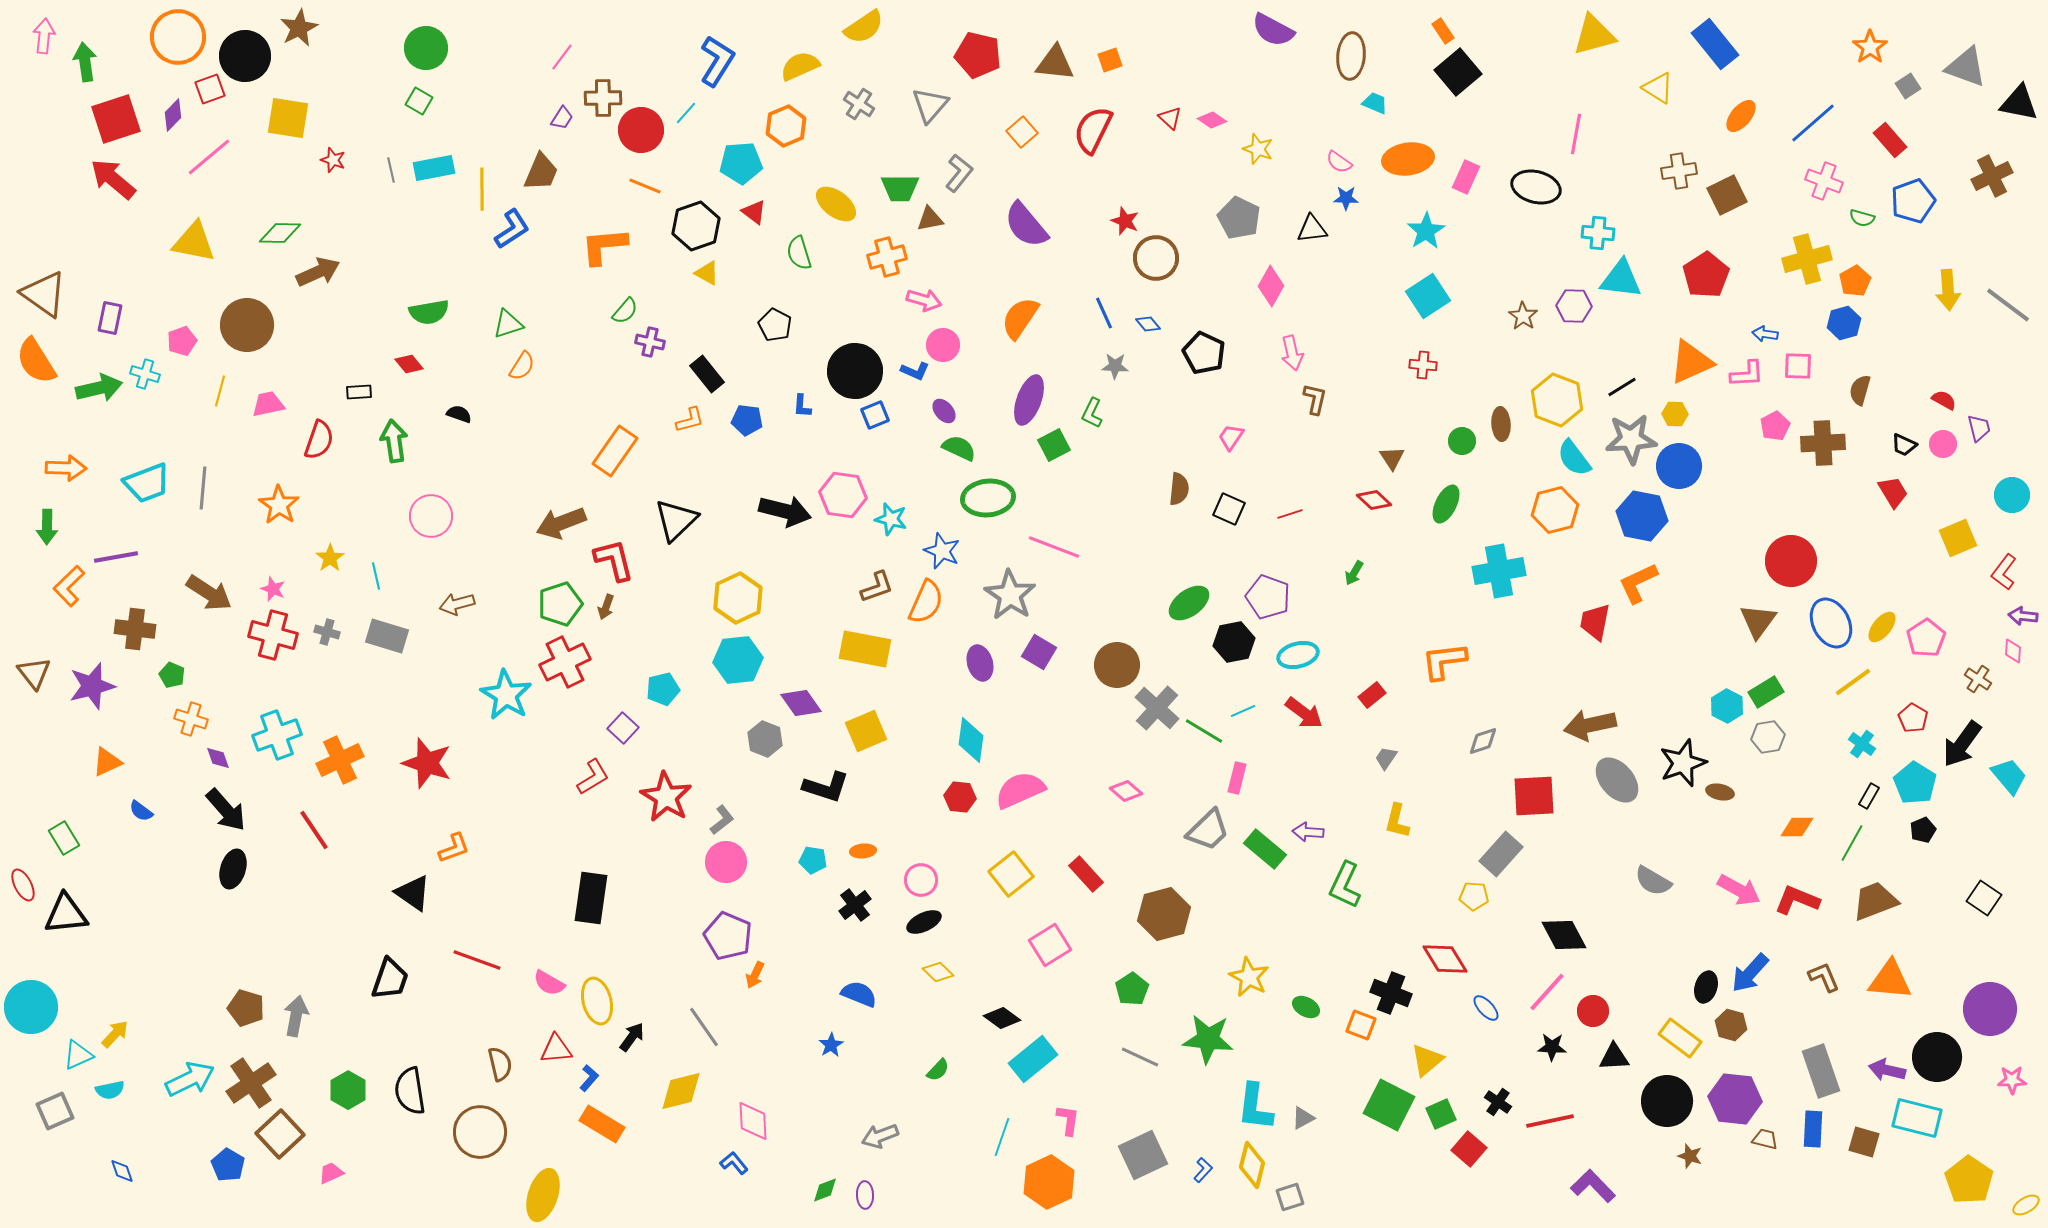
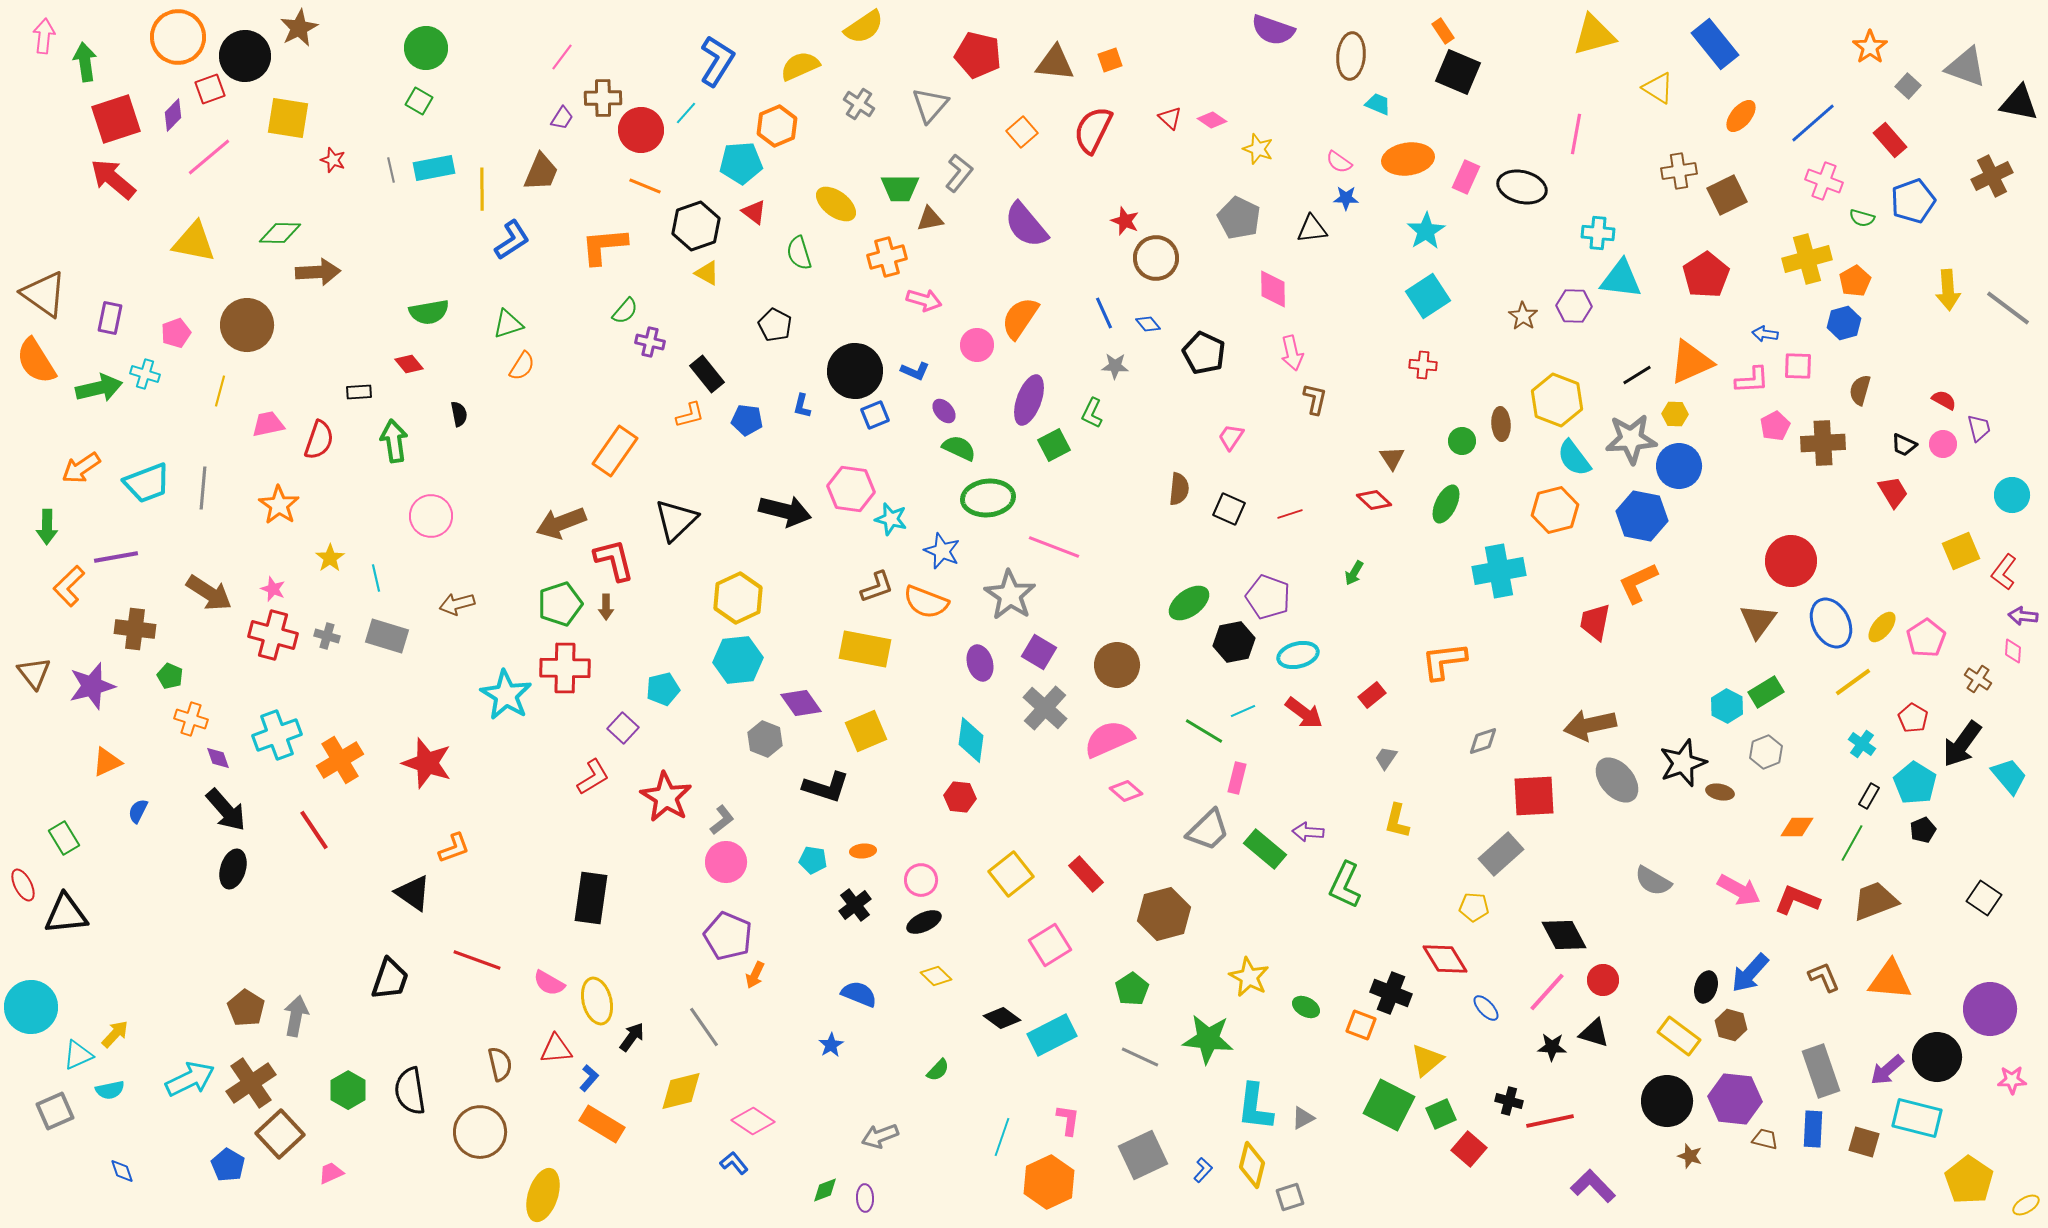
purple semicircle at (1273, 30): rotated 9 degrees counterclockwise
black square at (1458, 72): rotated 27 degrees counterclockwise
gray square at (1908, 86): rotated 15 degrees counterclockwise
cyan trapezoid at (1375, 103): moved 3 px right, 1 px down
orange hexagon at (786, 126): moved 9 px left
black ellipse at (1536, 187): moved 14 px left
blue L-shape at (512, 229): moved 11 px down
brown arrow at (318, 272): rotated 21 degrees clockwise
pink diamond at (1271, 286): moved 2 px right, 3 px down; rotated 30 degrees counterclockwise
gray line at (2008, 305): moved 3 px down
pink pentagon at (182, 341): moved 6 px left, 8 px up
pink circle at (943, 345): moved 34 px right
pink L-shape at (1747, 374): moved 5 px right, 6 px down
black line at (1622, 387): moved 15 px right, 12 px up
pink trapezoid at (268, 404): moved 20 px down
blue L-shape at (802, 406): rotated 10 degrees clockwise
black semicircle at (459, 414): rotated 60 degrees clockwise
orange L-shape at (690, 420): moved 5 px up
orange arrow at (66, 468): moved 15 px right; rotated 144 degrees clockwise
pink hexagon at (843, 495): moved 8 px right, 6 px up
yellow square at (1958, 538): moved 3 px right, 13 px down
cyan line at (376, 576): moved 2 px down
orange semicircle at (926, 602): rotated 87 degrees clockwise
brown arrow at (606, 607): rotated 20 degrees counterclockwise
gray cross at (327, 632): moved 4 px down
red cross at (565, 662): moved 6 px down; rotated 27 degrees clockwise
green pentagon at (172, 675): moved 2 px left, 1 px down
gray cross at (1157, 708): moved 112 px left
gray hexagon at (1768, 737): moved 2 px left, 15 px down; rotated 12 degrees counterclockwise
orange cross at (340, 760): rotated 6 degrees counterclockwise
pink semicircle at (1020, 790): moved 89 px right, 51 px up
blue semicircle at (141, 811): moved 3 px left; rotated 80 degrees clockwise
gray rectangle at (1501, 854): rotated 6 degrees clockwise
yellow pentagon at (1474, 896): moved 11 px down
yellow diamond at (938, 972): moved 2 px left, 4 px down
brown pentagon at (246, 1008): rotated 15 degrees clockwise
red circle at (1593, 1011): moved 10 px right, 31 px up
yellow rectangle at (1680, 1038): moved 1 px left, 2 px up
black triangle at (1614, 1057): moved 20 px left, 24 px up; rotated 20 degrees clockwise
cyan rectangle at (1033, 1059): moved 19 px right, 24 px up; rotated 12 degrees clockwise
purple arrow at (1887, 1070): rotated 54 degrees counterclockwise
black cross at (1498, 1102): moved 11 px right, 1 px up; rotated 20 degrees counterclockwise
pink diamond at (753, 1121): rotated 54 degrees counterclockwise
purple ellipse at (865, 1195): moved 3 px down
